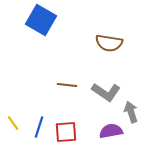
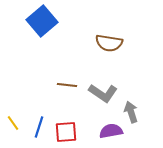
blue square: moved 1 px right, 1 px down; rotated 20 degrees clockwise
gray L-shape: moved 3 px left, 1 px down
